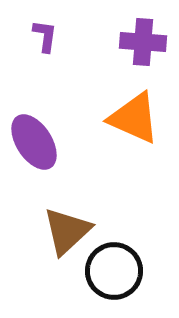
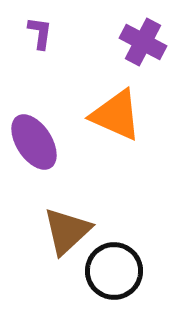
purple L-shape: moved 5 px left, 3 px up
purple cross: rotated 24 degrees clockwise
orange triangle: moved 18 px left, 3 px up
